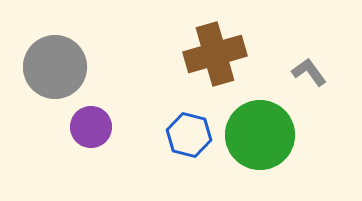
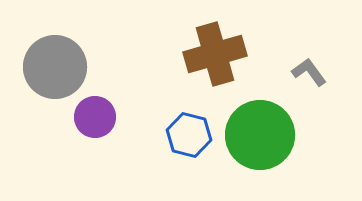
purple circle: moved 4 px right, 10 px up
